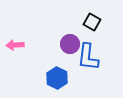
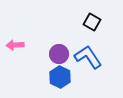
purple circle: moved 11 px left, 10 px down
blue L-shape: rotated 140 degrees clockwise
blue hexagon: moved 3 px right, 1 px up
